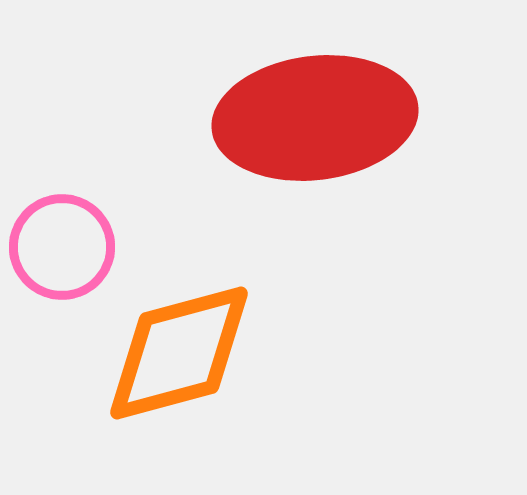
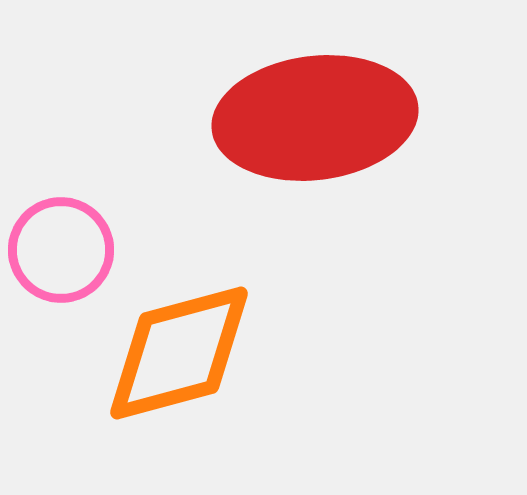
pink circle: moved 1 px left, 3 px down
